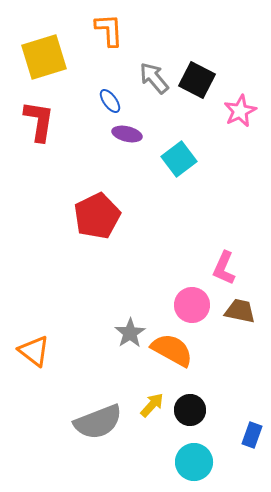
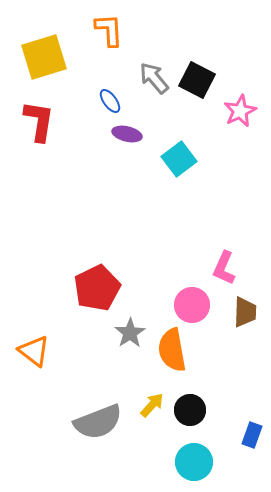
red pentagon: moved 72 px down
brown trapezoid: moved 5 px right, 1 px down; rotated 80 degrees clockwise
orange semicircle: rotated 129 degrees counterclockwise
